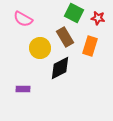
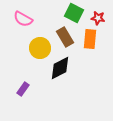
orange rectangle: moved 7 px up; rotated 12 degrees counterclockwise
purple rectangle: rotated 56 degrees counterclockwise
